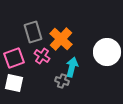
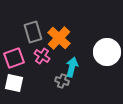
orange cross: moved 2 px left, 1 px up
